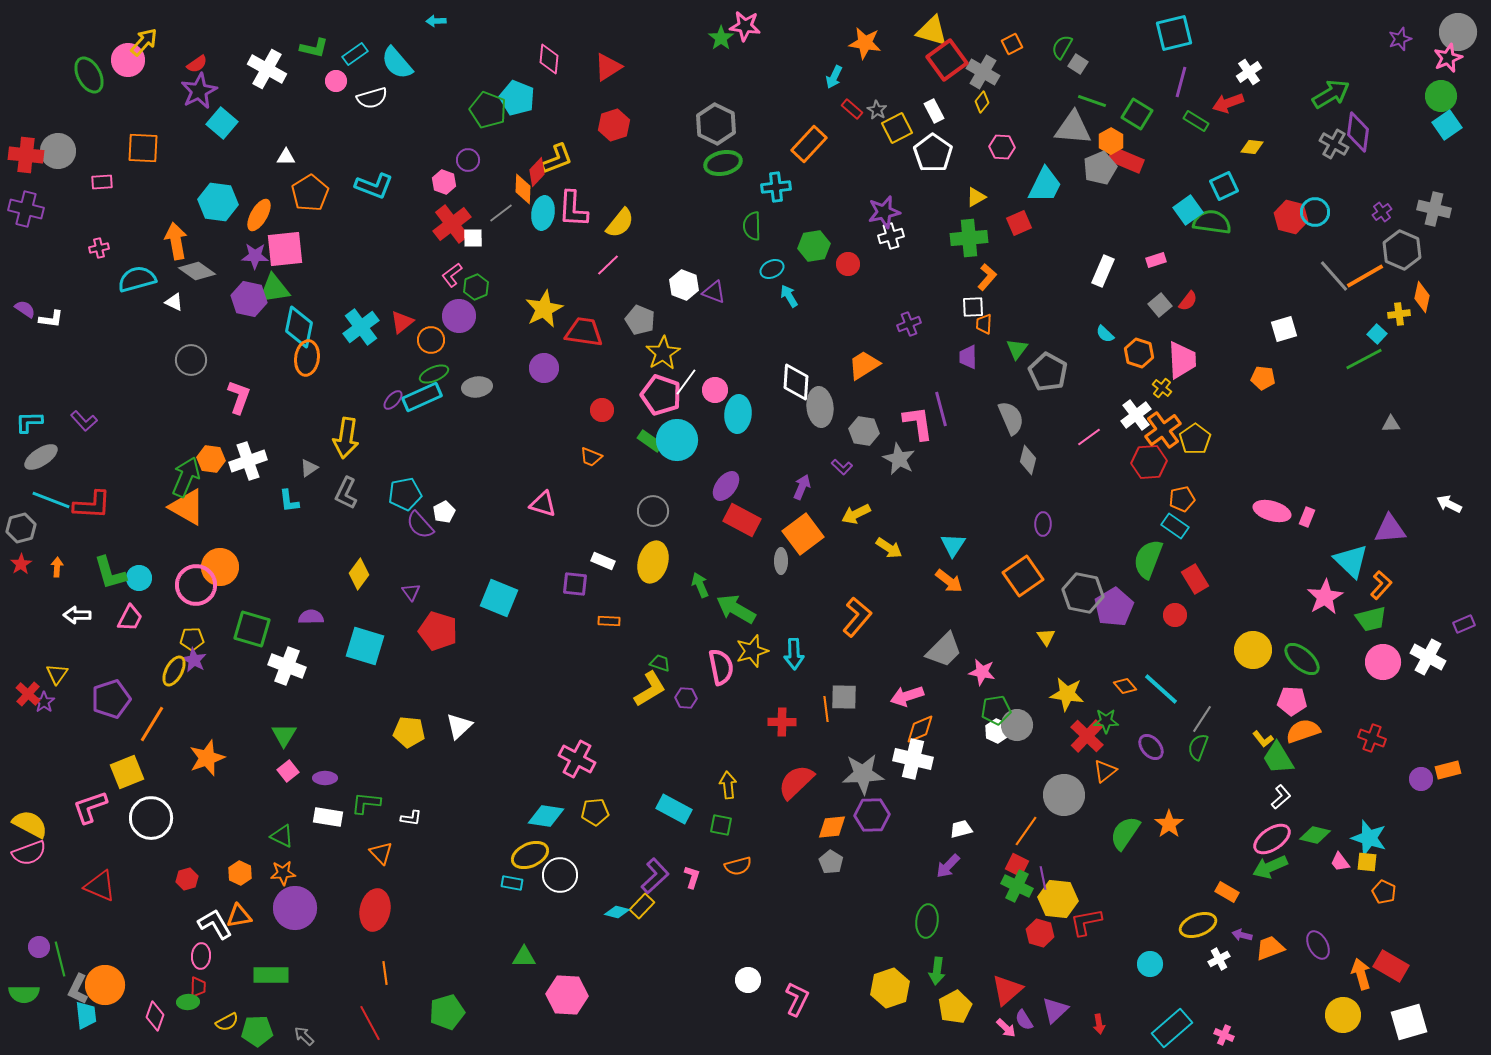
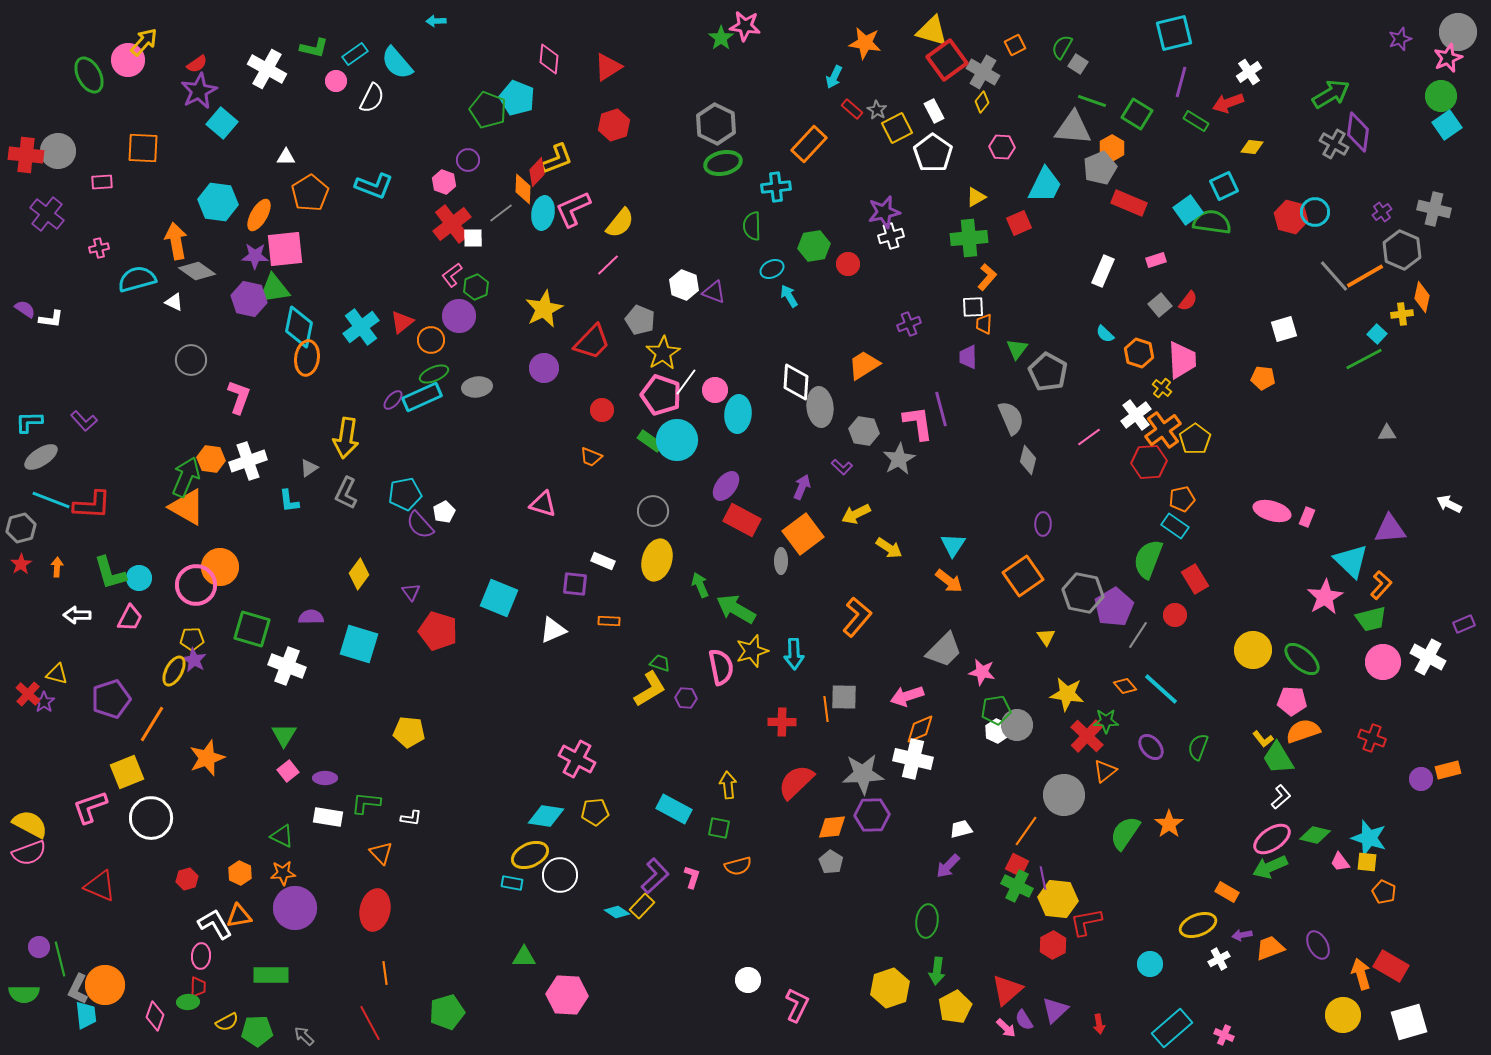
orange square at (1012, 44): moved 3 px right, 1 px down
white semicircle at (372, 98): rotated 48 degrees counterclockwise
orange hexagon at (1111, 141): moved 1 px right, 7 px down
red rectangle at (1126, 160): moved 3 px right, 43 px down
purple cross at (26, 209): moved 21 px right, 5 px down; rotated 24 degrees clockwise
pink L-shape at (573, 209): rotated 63 degrees clockwise
yellow cross at (1399, 314): moved 3 px right
red trapezoid at (584, 332): moved 8 px right, 10 px down; rotated 126 degrees clockwise
gray triangle at (1391, 424): moved 4 px left, 9 px down
gray star at (899, 459): rotated 16 degrees clockwise
yellow ellipse at (653, 562): moved 4 px right, 2 px up
cyan square at (365, 646): moved 6 px left, 2 px up
yellow triangle at (57, 674): rotated 50 degrees counterclockwise
gray line at (1202, 719): moved 64 px left, 84 px up
white triangle at (459, 726): moved 94 px right, 96 px up; rotated 20 degrees clockwise
green square at (721, 825): moved 2 px left, 3 px down
cyan diamond at (617, 912): rotated 20 degrees clockwise
red hexagon at (1040, 933): moved 13 px right, 12 px down; rotated 16 degrees clockwise
purple arrow at (1242, 935): rotated 24 degrees counterclockwise
pink L-shape at (797, 999): moved 6 px down
